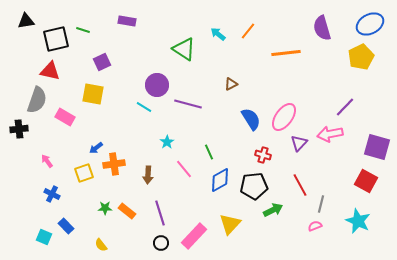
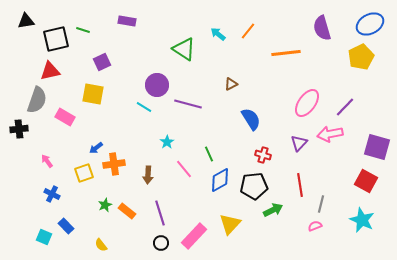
red triangle at (50, 71): rotated 25 degrees counterclockwise
pink ellipse at (284, 117): moved 23 px right, 14 px up
green line at (209, 152): moved 2 px down
red line at (300, 185): rotated 20 degrees clockwise
green star at (105, 208): moved 3 px up; rotated 24 degrees counterclockwise
cyan star at (358, 221): moved 4 px right, 1 px up
